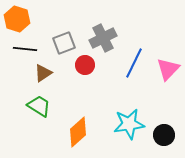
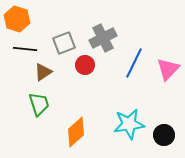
brown triangle: moved 1 px up
green trapezoid: moved 2 px up; rotated 40 degrees clockwise
orange diamond: moved 2 px left
